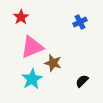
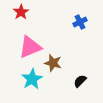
red star: moved 5 px up
pink triangle: moved 2 px left
black semicircle: moved 2 px left
